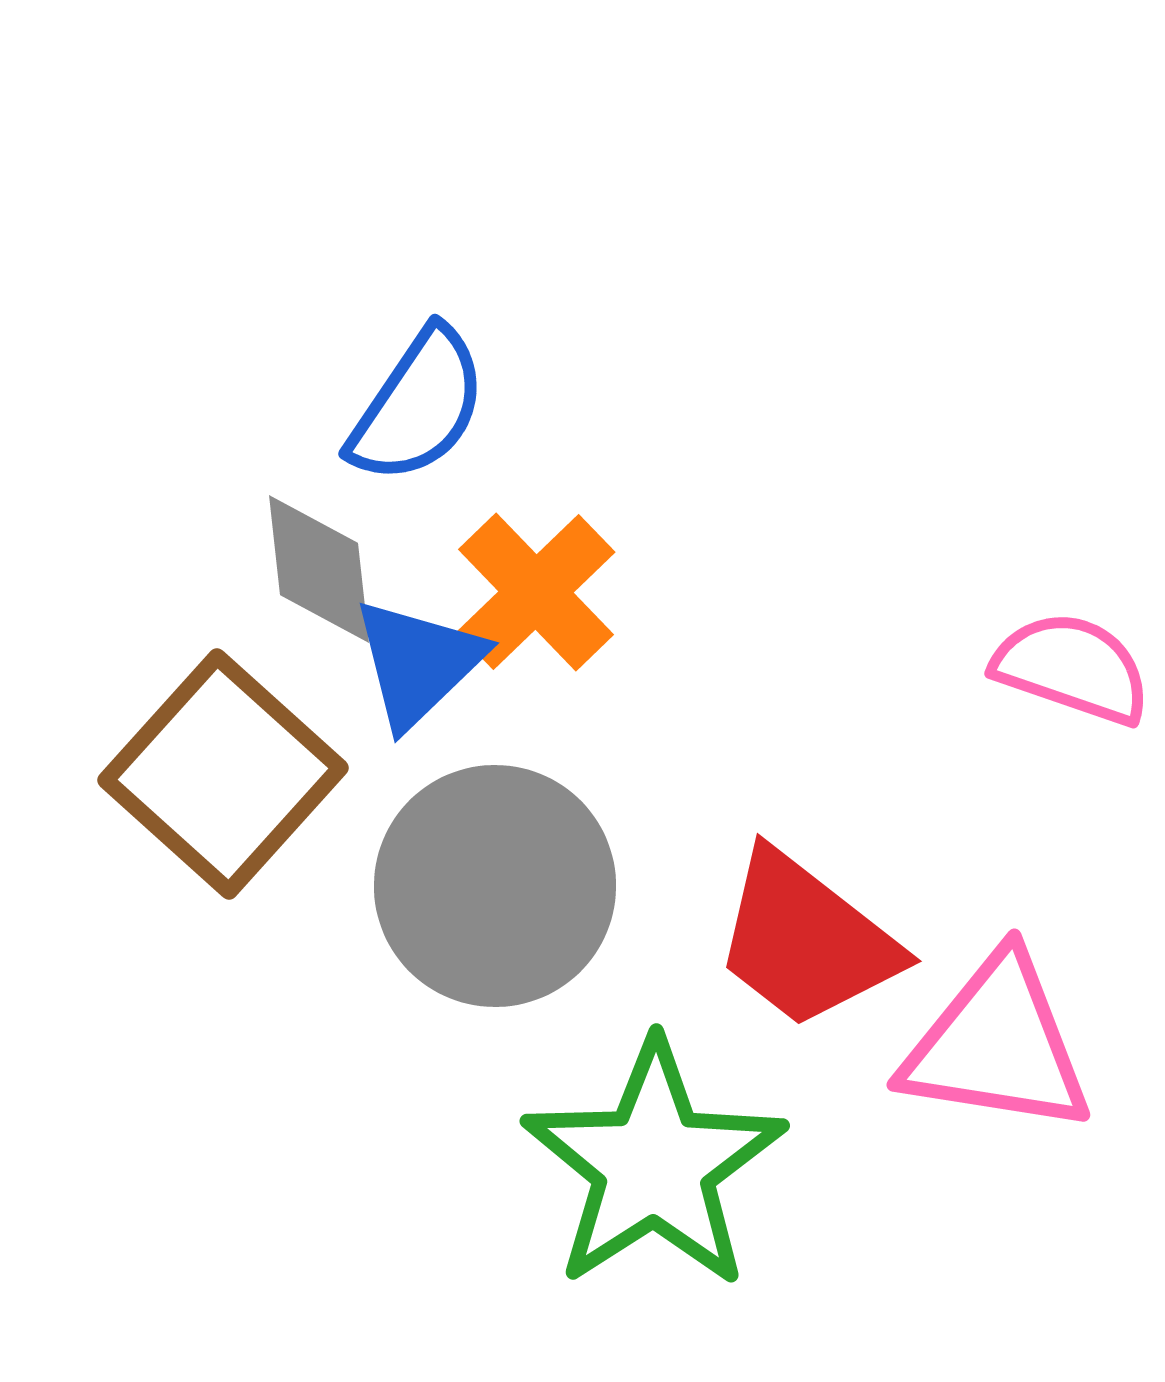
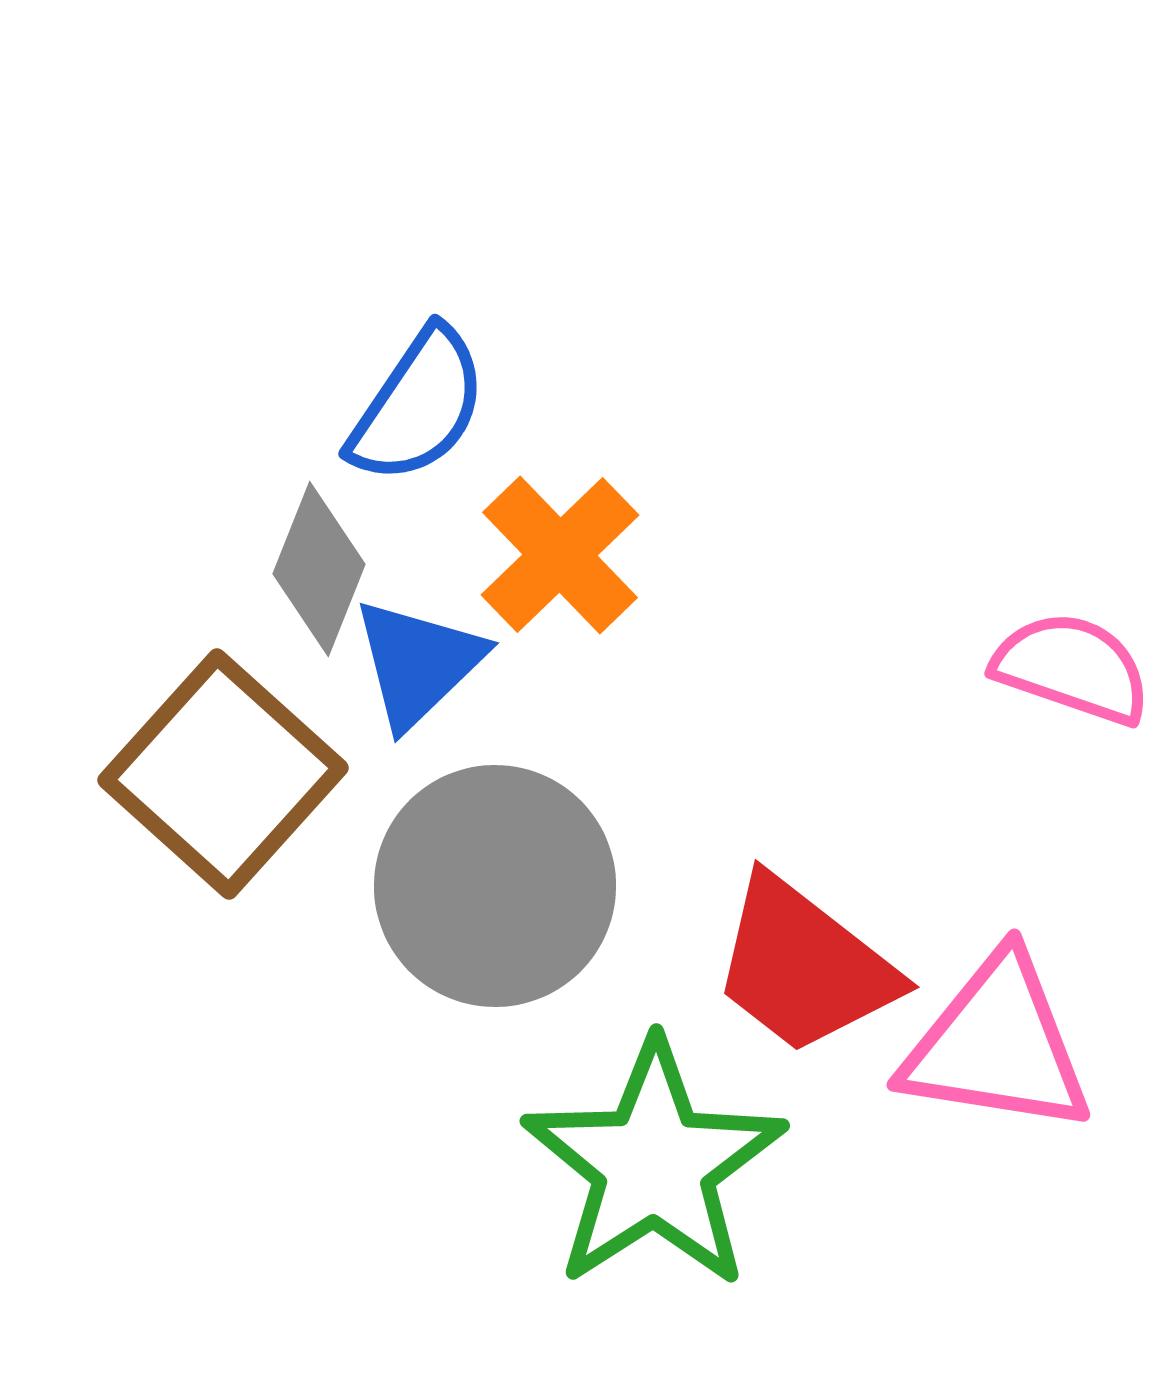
gray diamond: rotated 28 degrees clockwise
orange cross: moved 24 px right, 37 px up
red trapezoid: moved 2 px left, 26 px down
